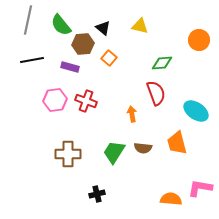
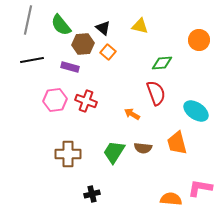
orange square: moved 1 px left, 6 px up
orange arrow: rotated 49 degrees counterclockwise
black cross: moved 5 px left
